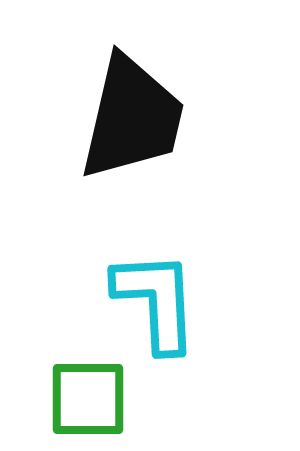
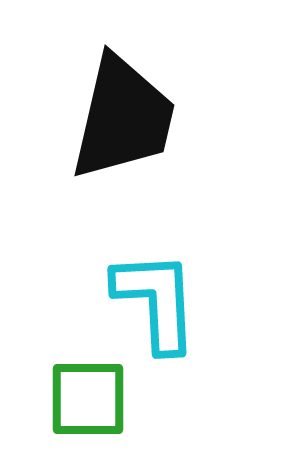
black trapezoid: moved 9 px left
